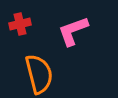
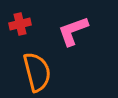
orange semicircle: moved 2 px left, 2 px up
